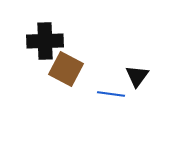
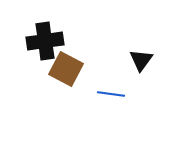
black cross: rotated 6 degrees counterclockwise
black triangle: moved 4 px right, 16 px up
